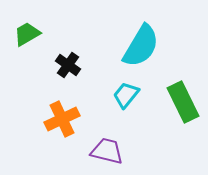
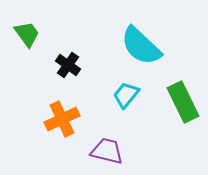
green trapezoid: rotated 84 degrees clockwise
cyan semicircle: rotated 102 degrees clockwise
